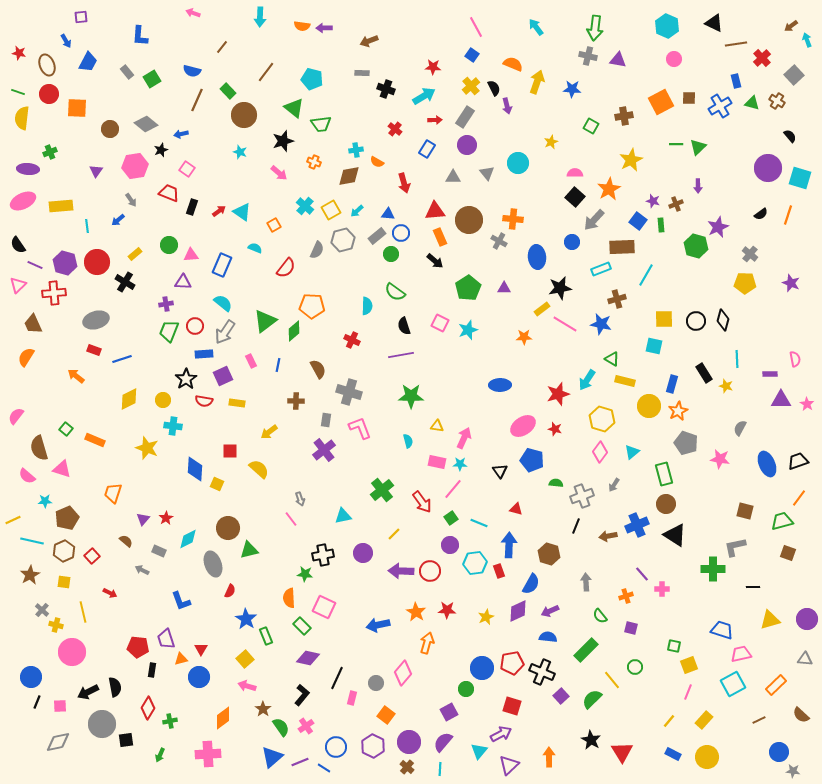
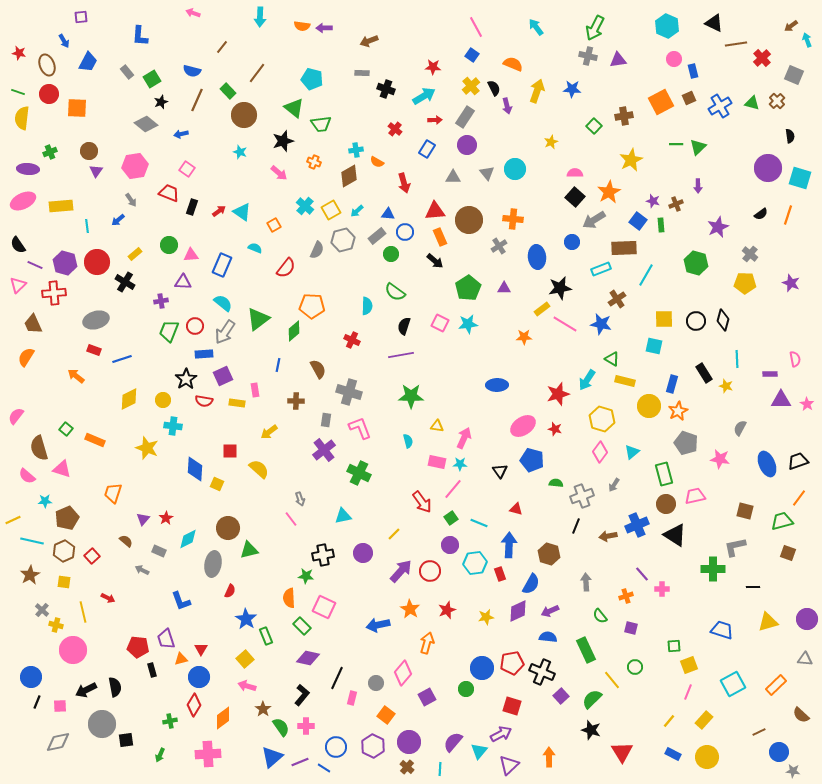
green arrow at (595, 28): rotated 20 degrees clockwise
blue arrow at (66, 41): moved 2 px left
purple triangle at (618, 60): rotated 18 degrees counterclockwise
brown line at (266, 72): moved 9 px left, 1 px down
gray square at (794, 75): rotated 24 degrees counterclockwise
blue rectangle at (736, 81): moved 43 px left, 10 px up
yellow arrow at (537, 82): moved 9 px down
brown square at (689, 98): rotated 24 degrees counterclockwise
brown cross at (777, 101): rotated 14 degrees clockwise
green square at (591, 126): moved 3 px right; rotated 14 degrees clockwise
brown circle at (110, 129): moved 21 px left, 22 px down
black semicircle at (790, 136): rotated 32 degrees clockwise
black star at (161, 150): moved 48 px up
cyan circle at (518, 163): moved 3 px left, 6 px down
brown diamond at (349, 176): rotated 20 degrees counterclockwise
orange star at (609, 189): moved 3 px down
gray arrow at (594, 220): rotated 15 degrees clockwise
blue circle at (401, 233): moved 4 px right, 1 px up
gray cross at (499, 241): moved 5 px down; rotated 28 degrees clockwise
green hexagon at (696, 246): moved 17 px down
brown rectangle at (622, 247): moved 2 px right, 1 px down
brown cross at (617, 299): rotated 18 degrees counterclockwise
purple cross at (166, 304): moved 5 px left, 3 px up
green triangle at (265, 321): moved 7 px left, 2 px up
black semicircle at (404, 326): rotated 36 degrees clockwise
cyan star at (468, 330): moved 6 px up; rotated 12 degrees clockwise
pink rectangle at (251, 361): moved 4 px right, 29 px down; rotated 16 degrees clockwise
blue ellipse at (500, 385): moved 3 px left
green cross at (382, 490): moved 23 px left, 17 px up; rotated 25 degrees counterclockwise
gray ellipse at (213, 564): rotated 30 degrees clockwise
purple arrow at (401, 571): rotated 130 degrees clockwise
red rectangle at (499, 571): moved 1 px right, 3 px down
green star at (305, 574): moved 1 px right, 2 px down
red arrow at (110, 593): moved 2 px left, 5 px down
red star at (447, 610): rotated 24 degrees counterclockwise
orange star at (416, 612): moved 6 px left, 3 px up
yellow star at (486, 617): rotated 14 degrees clockwise
yellow triangle at (770, 620): moved 2 px left, 2 px down
green square at (674, 646): rotated 16 degrees counterclockwise
green rectangle at (586, 650): rotated 70 degrees counterclockwise
pink circle at (72, 652): moved 1 px right, 2 px up
pink trapezoid at (741, 654): moved 46 px left, 158 px up
black rectangle at (152, 670): rotated 24 degrees counterclockwise
black arrow at (88, 692): moved 2 px left, 2 px up
red diamond at (148, 708): moved 46 px right, 3 px up
purple square at (449, 712): moved 22 px left, 15 px up
brown line at (759, 720): moved 12 px down
pink cross at (306, 726): rotated 35 degrees clockwise
black star at (591, 740): moved 10 px up; rotated 12 degrees counterclockwise
purple semicircle at (443, 742): moved 10 px right
